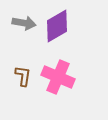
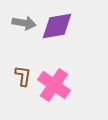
purple diamond: rotated 20 degrees clockwise
pink cross: moved 4 px left, 8 px down; rotated 12 degrees clockwise
